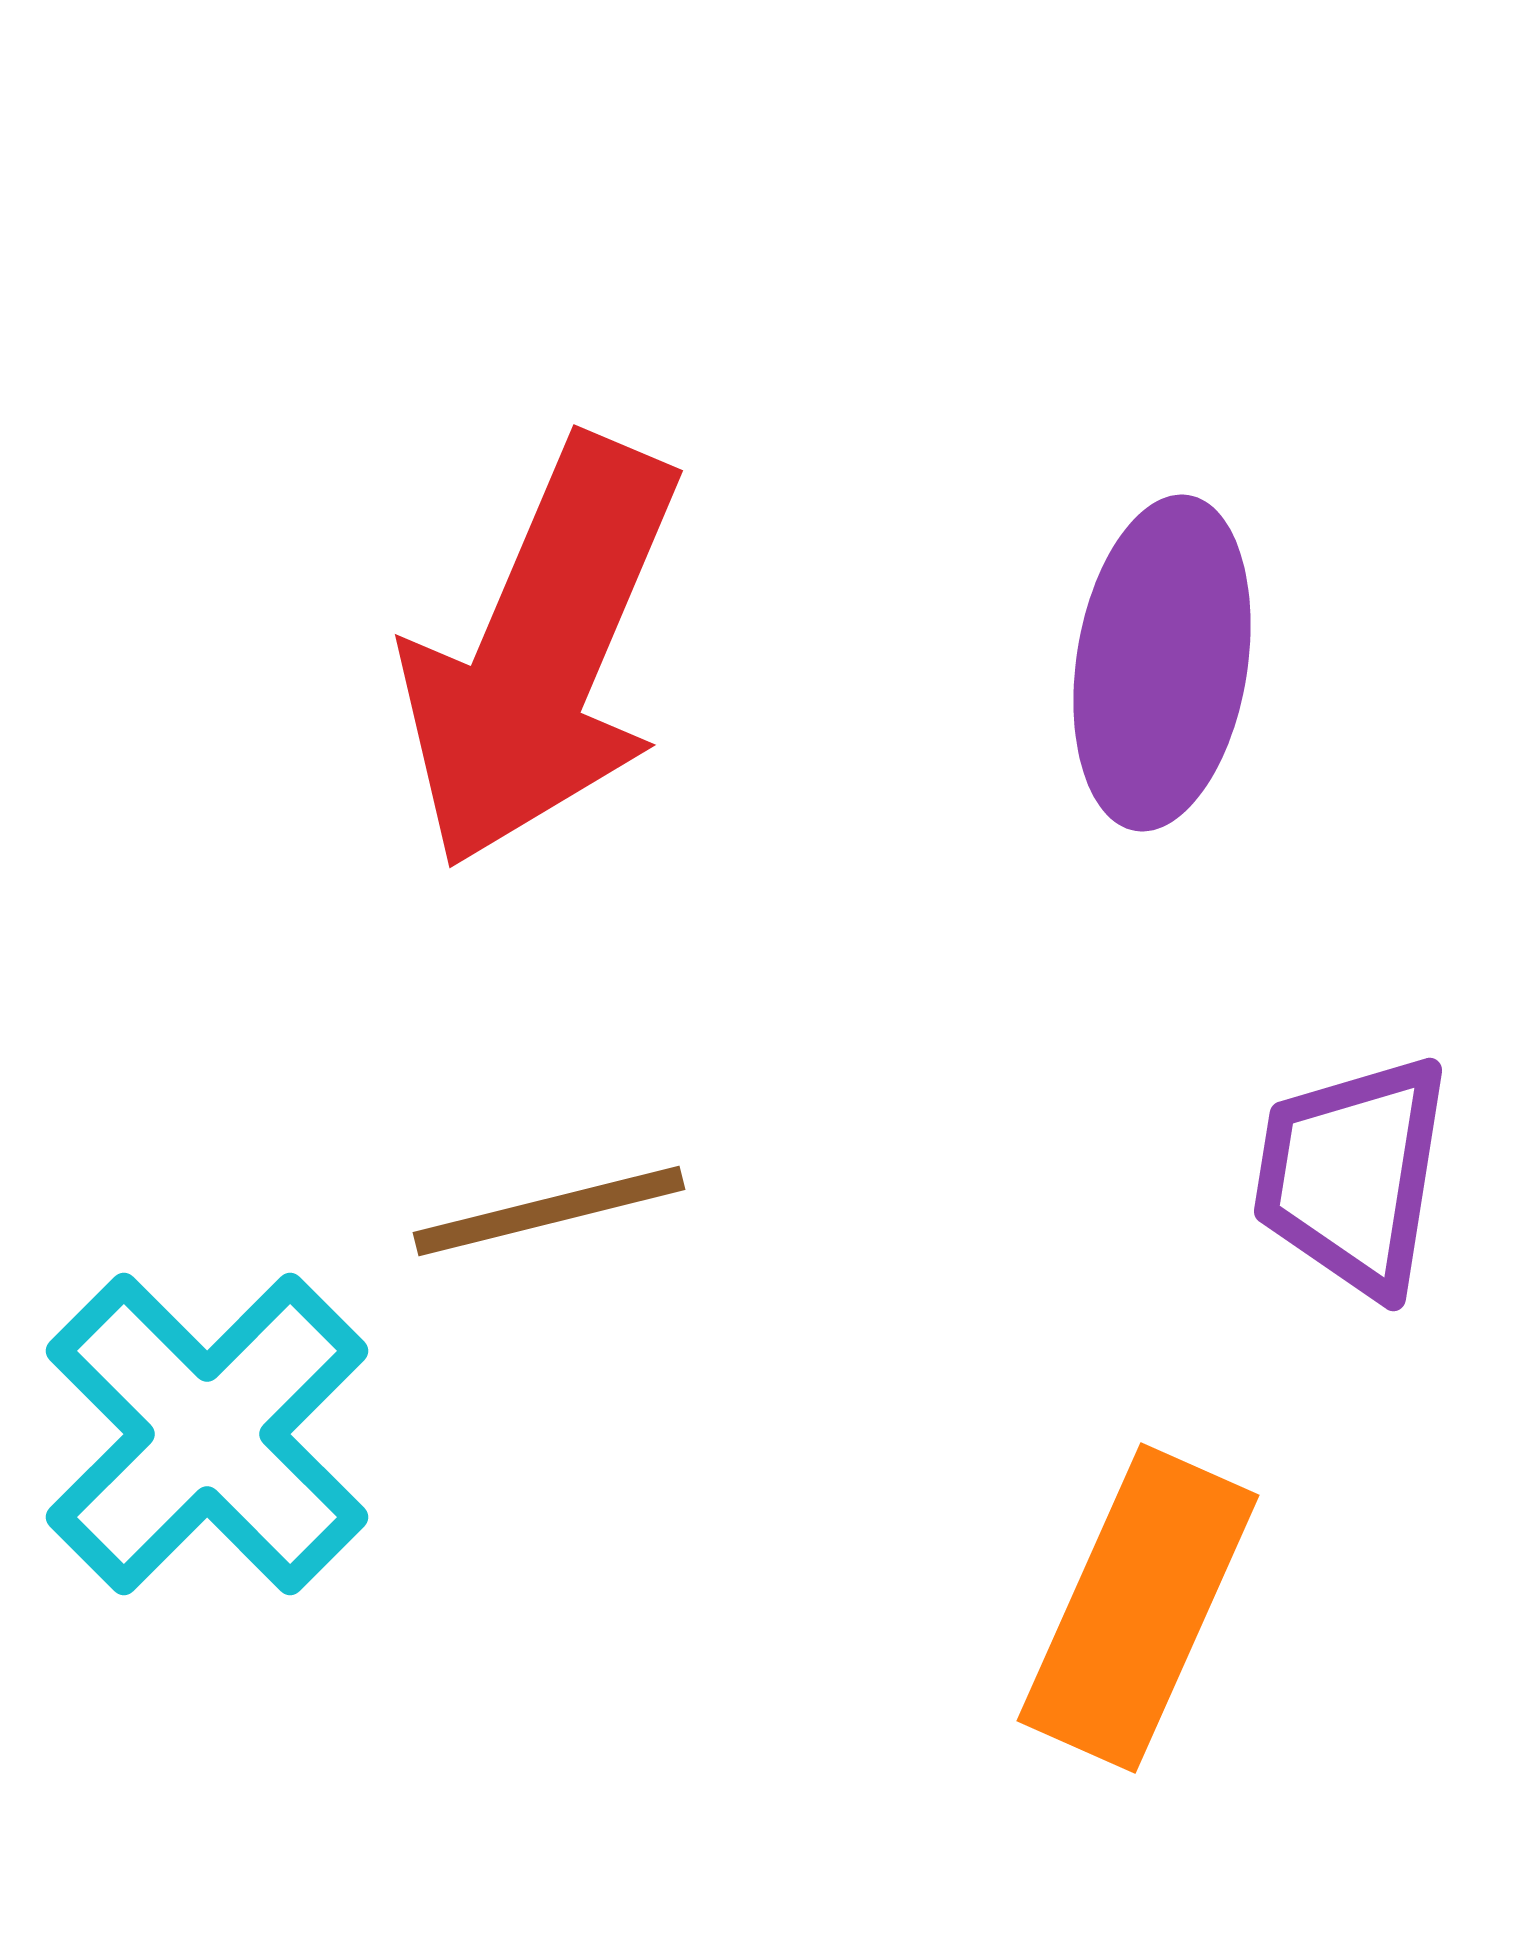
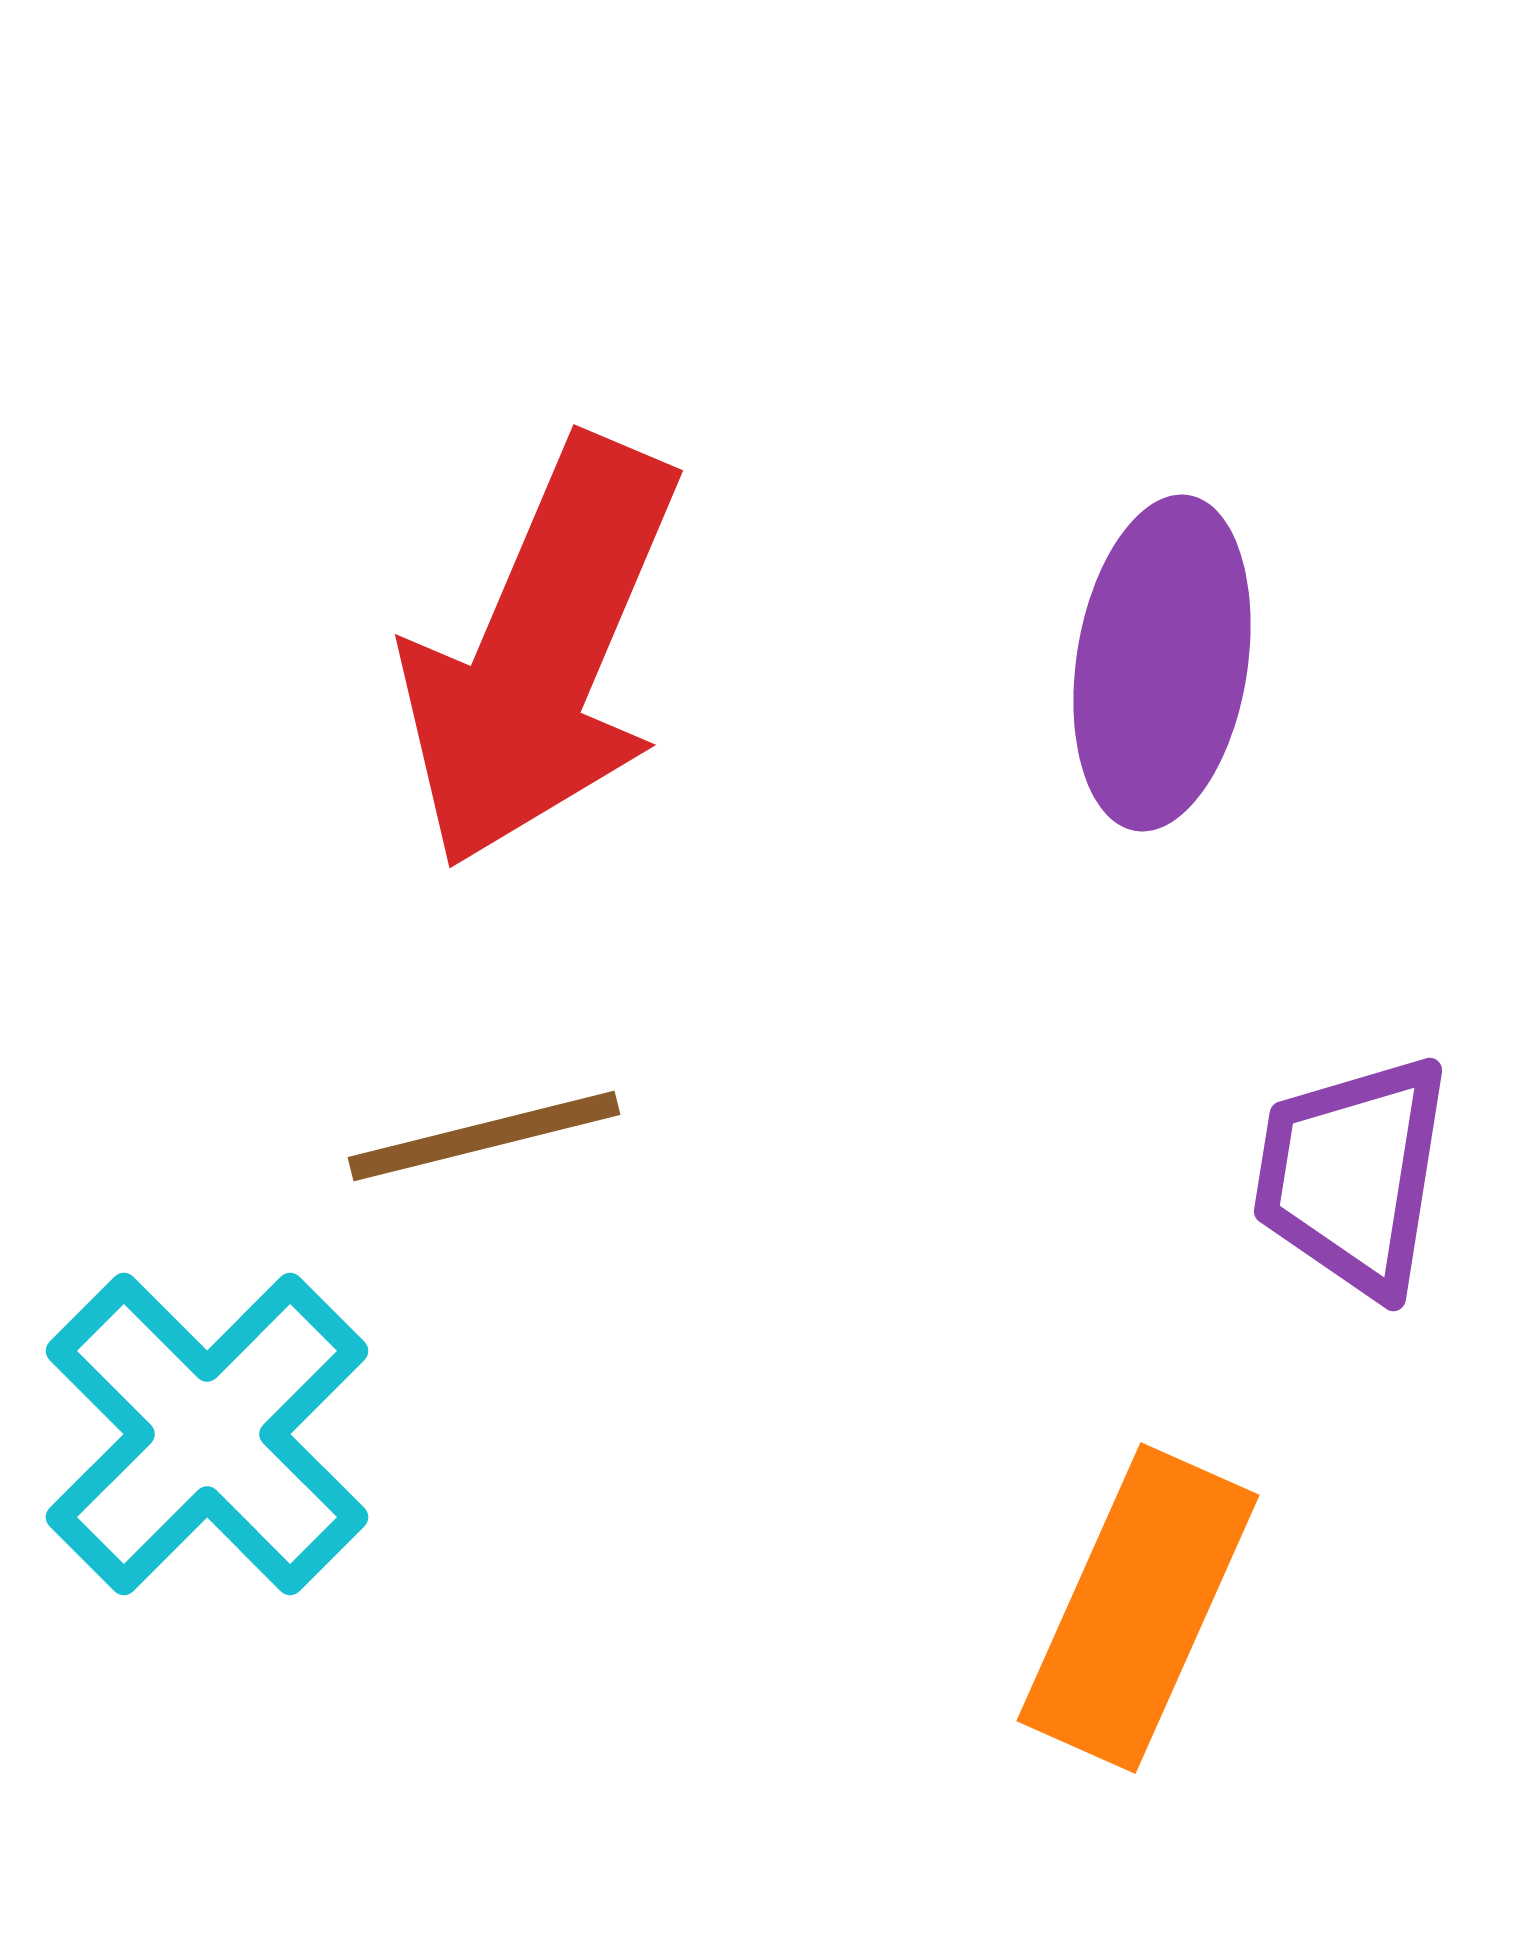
brown line: moved 65 px left, 75 px up
